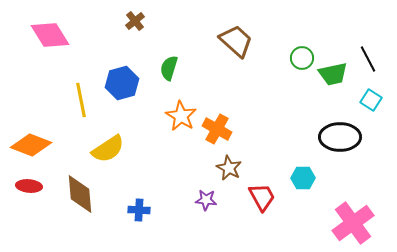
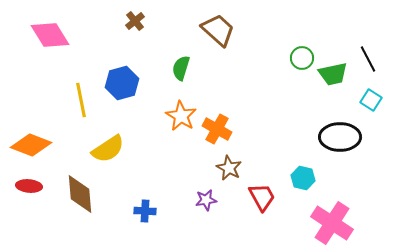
brown trapezoid: moved 18 px left, 11 px up
green semicircle: moved 12 px right
cyan hexagon: rotated 15 degrees clockwise
purple star: rotated 15 degrees counterclockwise
blue cross: moved 6 px right, 1 px down
pink cross: moved 21 px left; rotated 21 degrees counterclockwise
